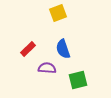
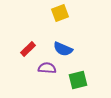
yellow square: moved 2 px right
blue semicircle: rotated 48 degrees counterclockwise
